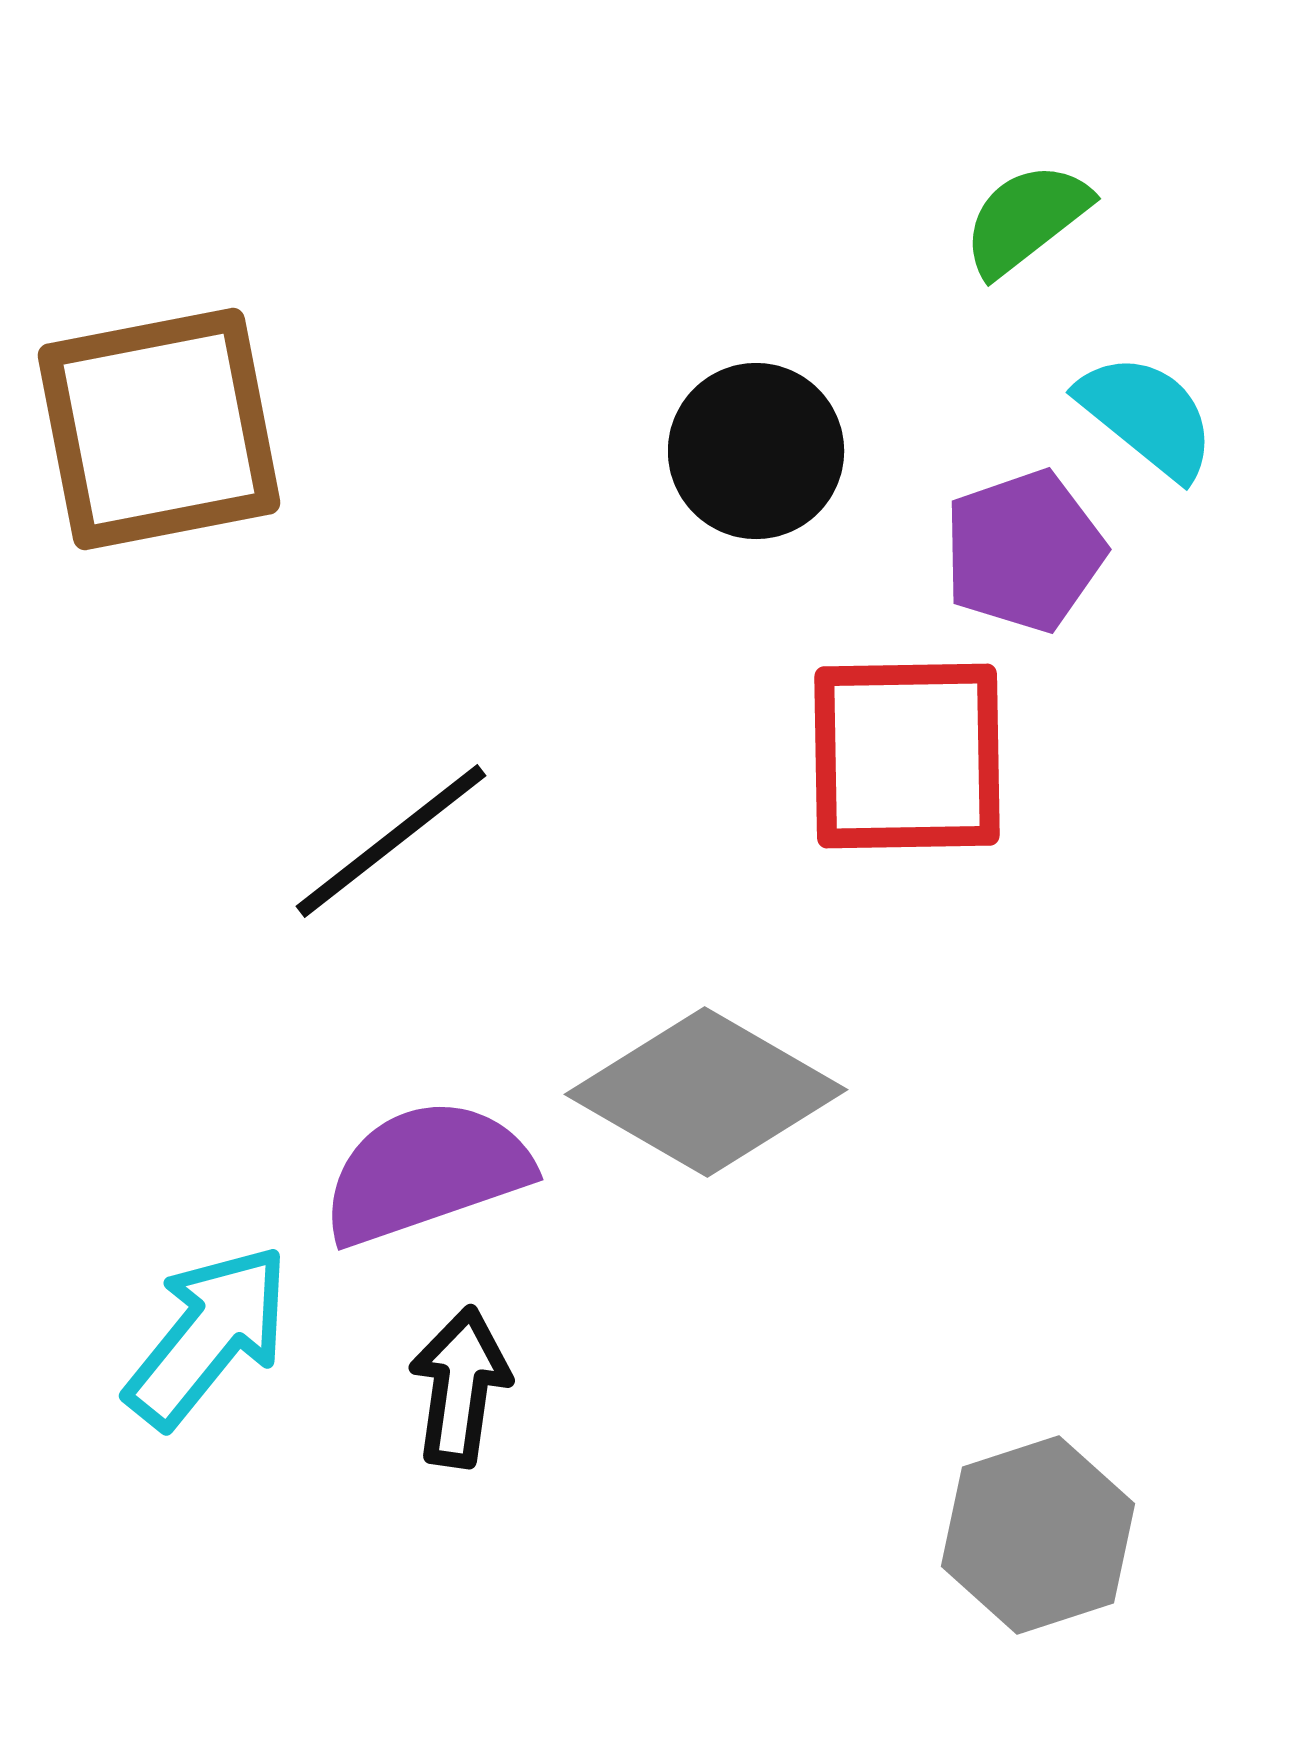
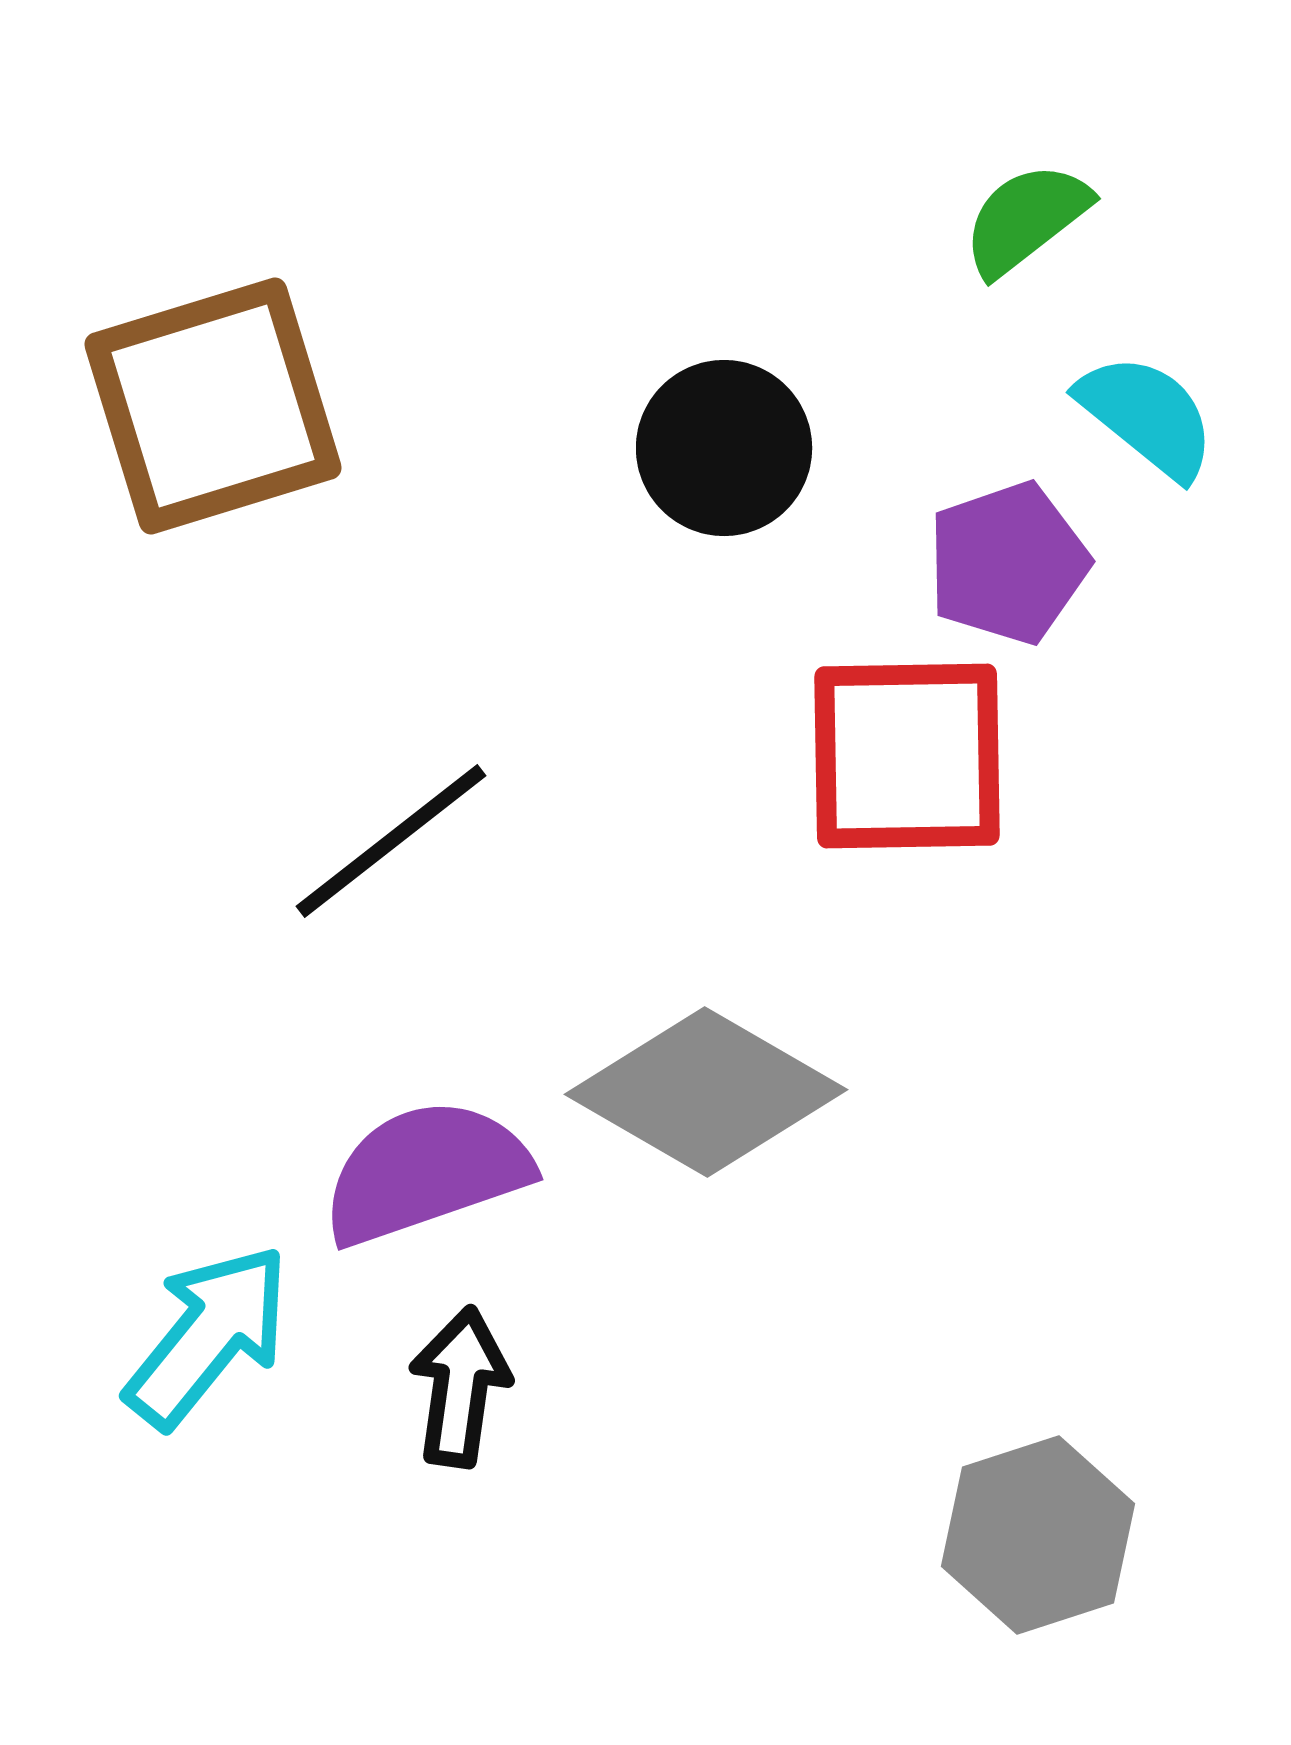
brown square: moved 54 px right, 23 px up; rotated 6 degrees counterclockwise
black circle: moved 32 px left, 3 px up
purple pentagon: moved 16 px left, 12 px down
